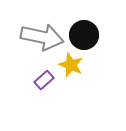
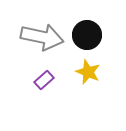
black circle: moved 3 px right
yellow star: moved 17 px right, 7 px down
